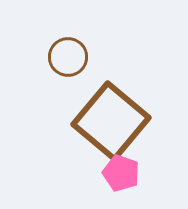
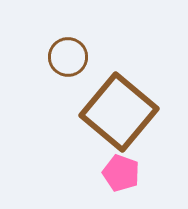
brown square: moved 8 px right, 9 px up
